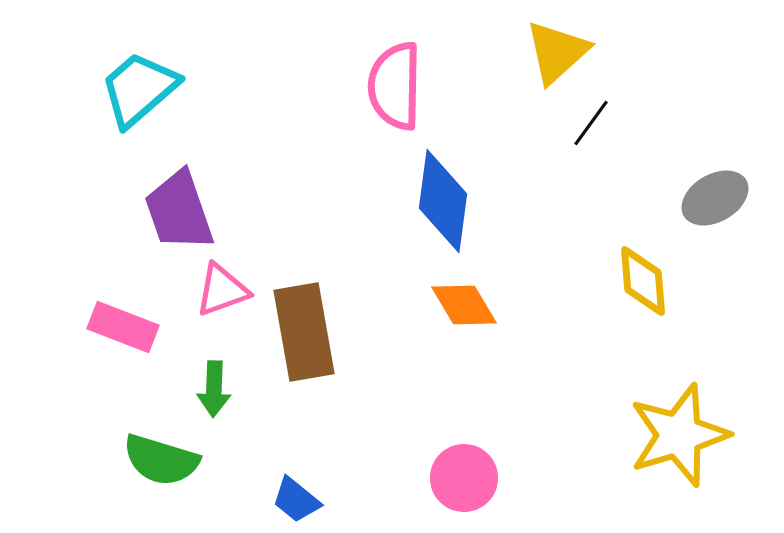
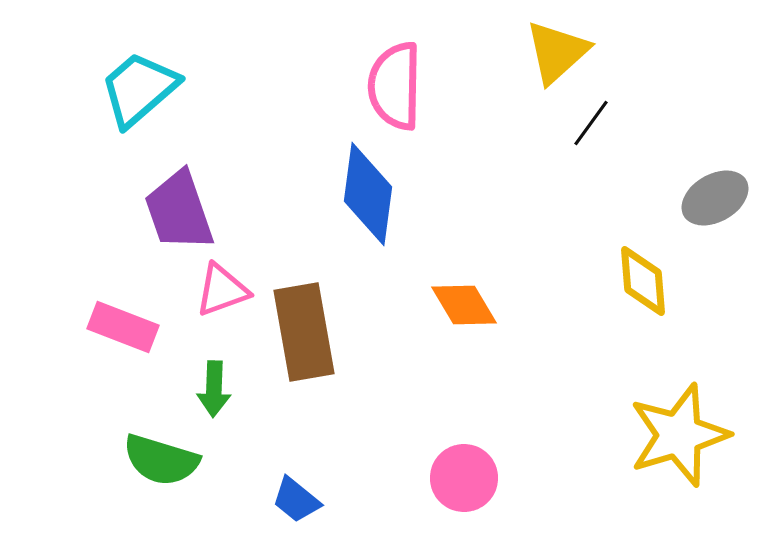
blue diamond: moved 75 px left, 7 px up
